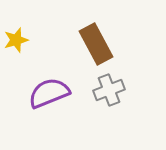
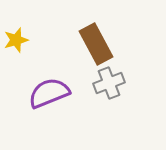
gray cross: moved 7 px up
